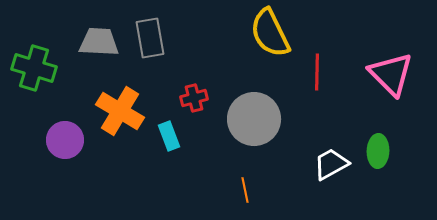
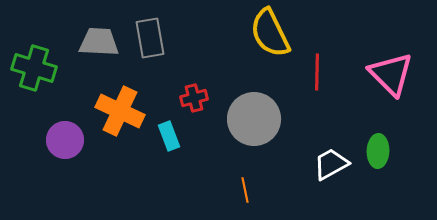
orange cross: rotated 6 degrees counterclockwise
